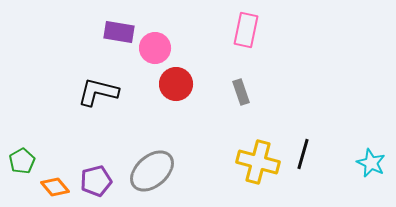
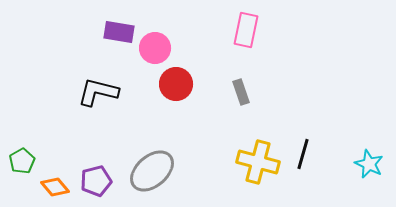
cyan star: moved 2 px left, 1 px down
